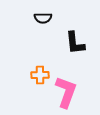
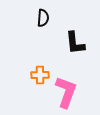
black semicircle: rotated 84 degrees counterclockwise
